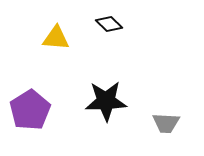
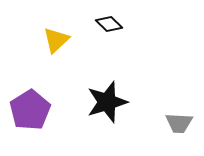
yellow triangle: moved 2 px down; rotated 48 degrees counterclockwise
black star: moved 1 px right, 1 px down; rotated 15 degrees counterclockwise
gray trapezoid: moved 13 px right
